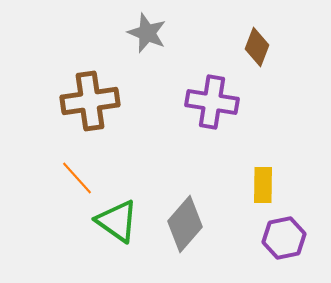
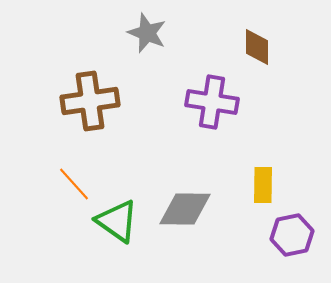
brown diamond: rotated 21 degrees counterclockwise
orange line: moved 3 px left, 6 px down
gray diamond: moved 15 px up; rotated 50 degrees clockwise
purple hexagon: moved 8 px right, 3 px up
